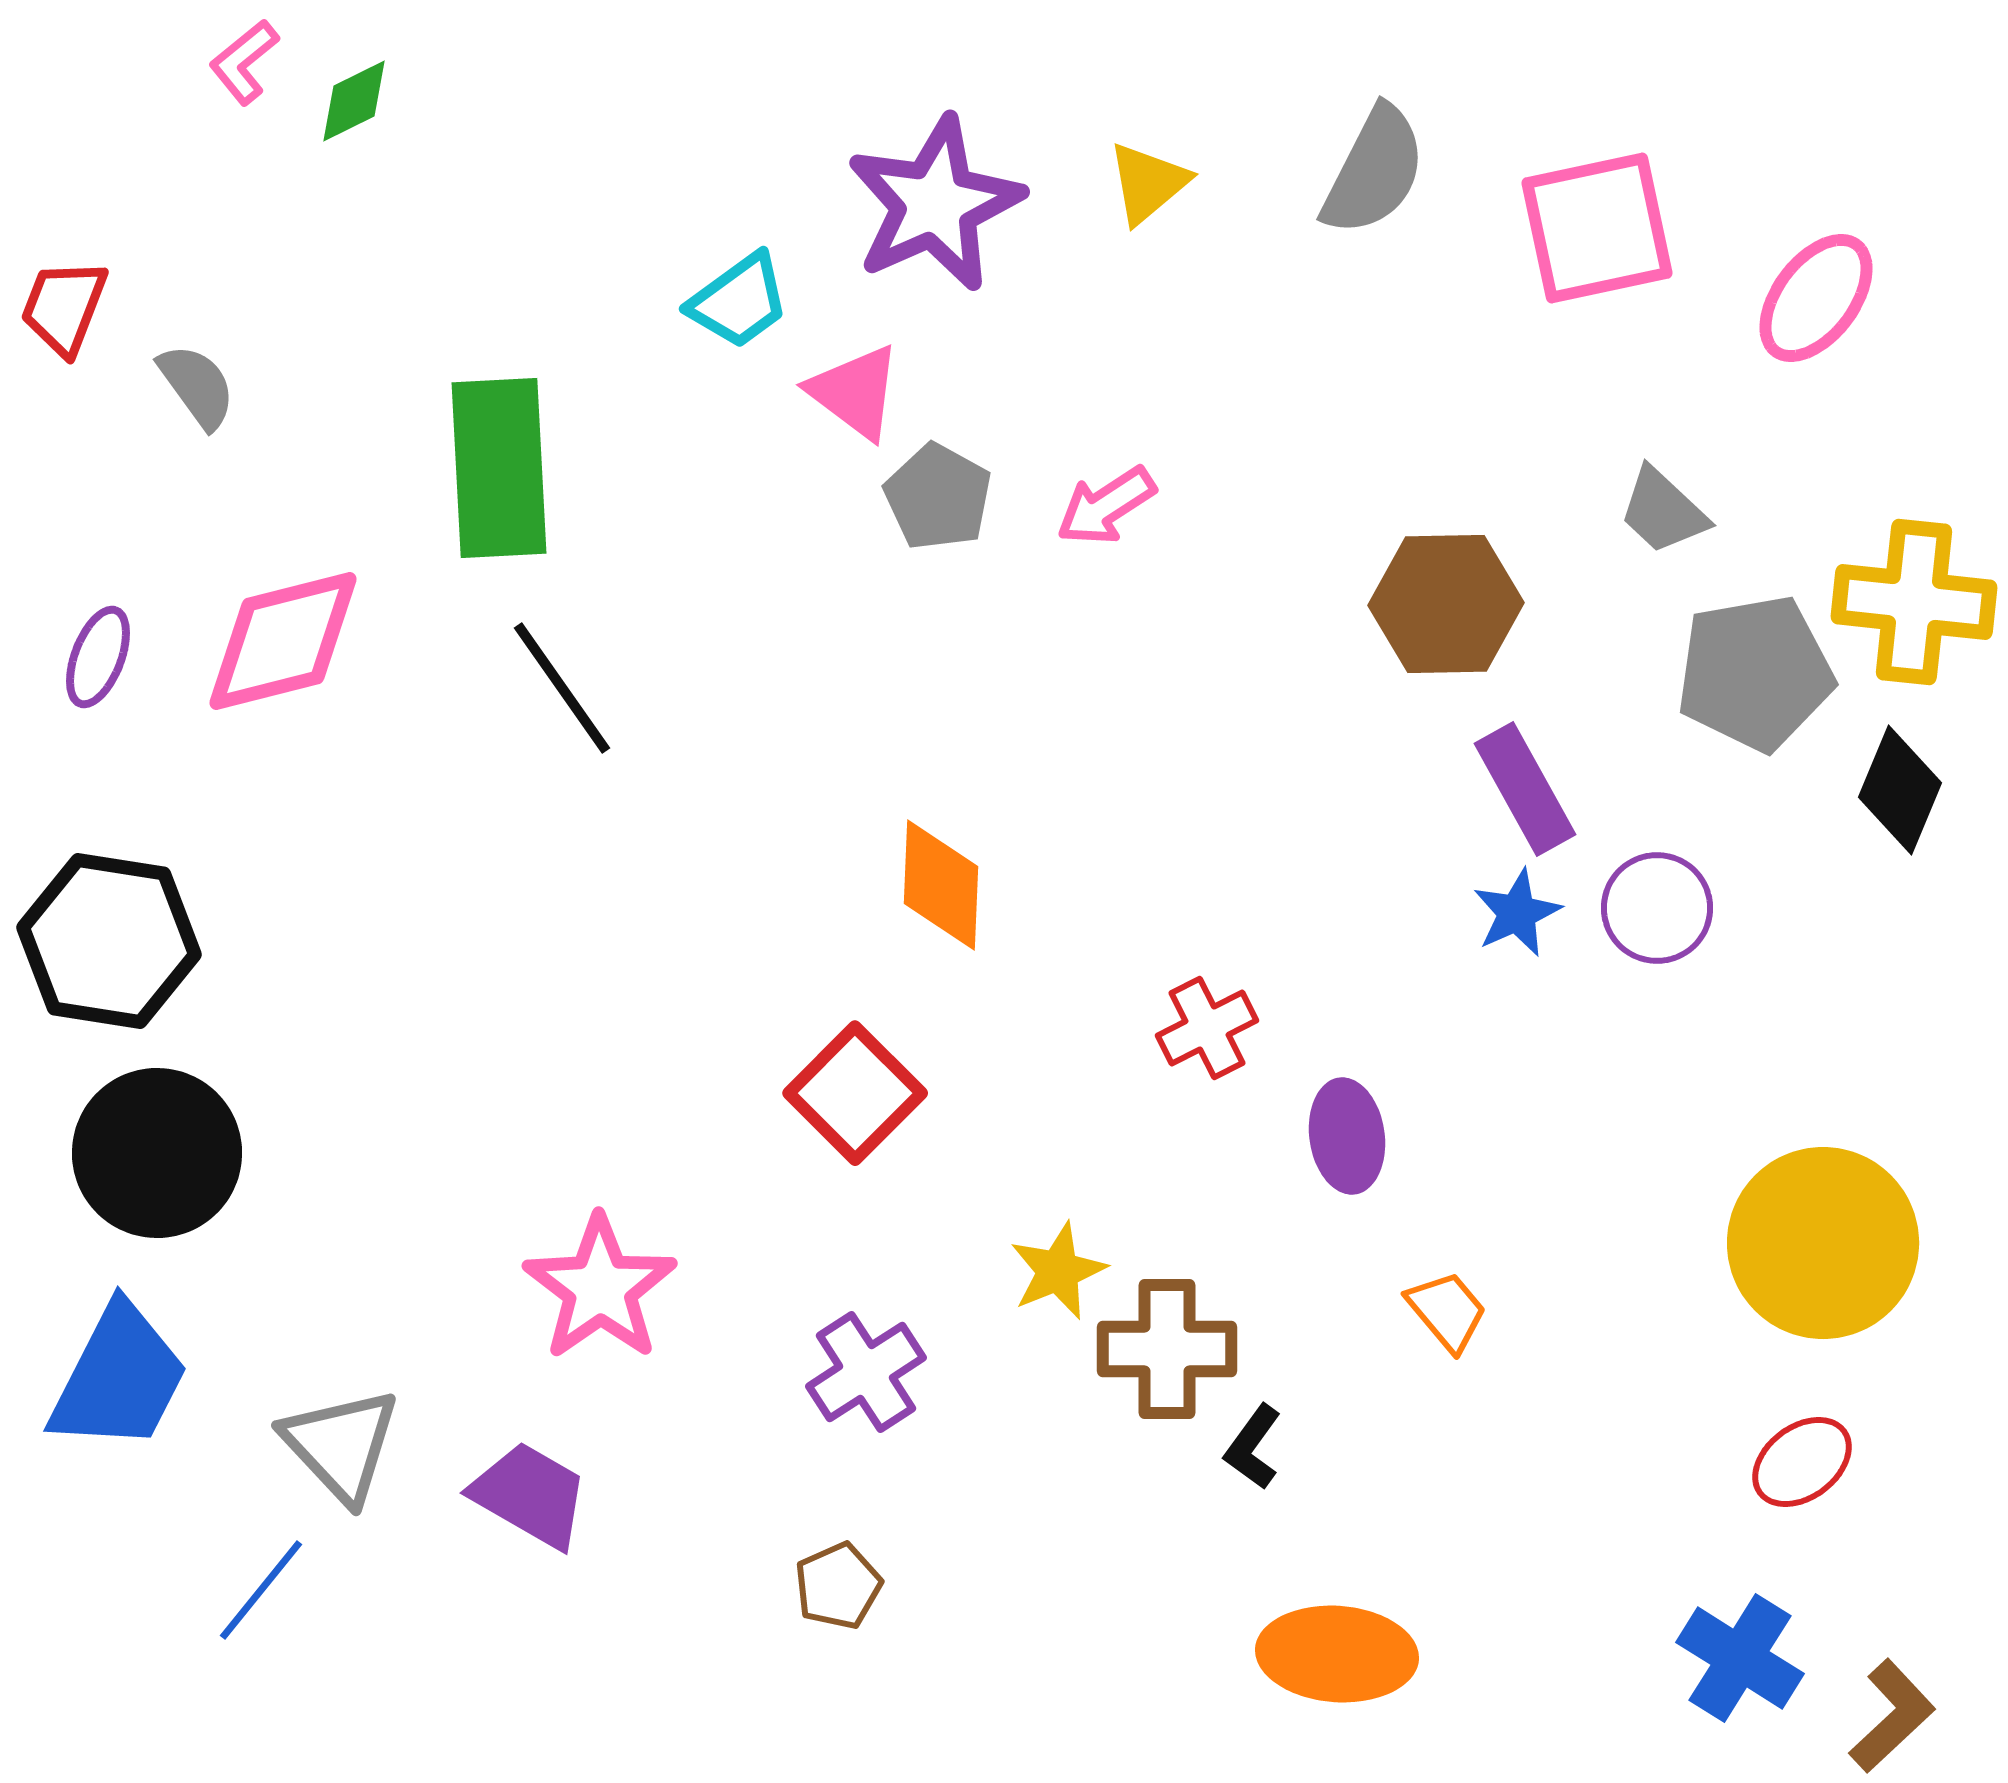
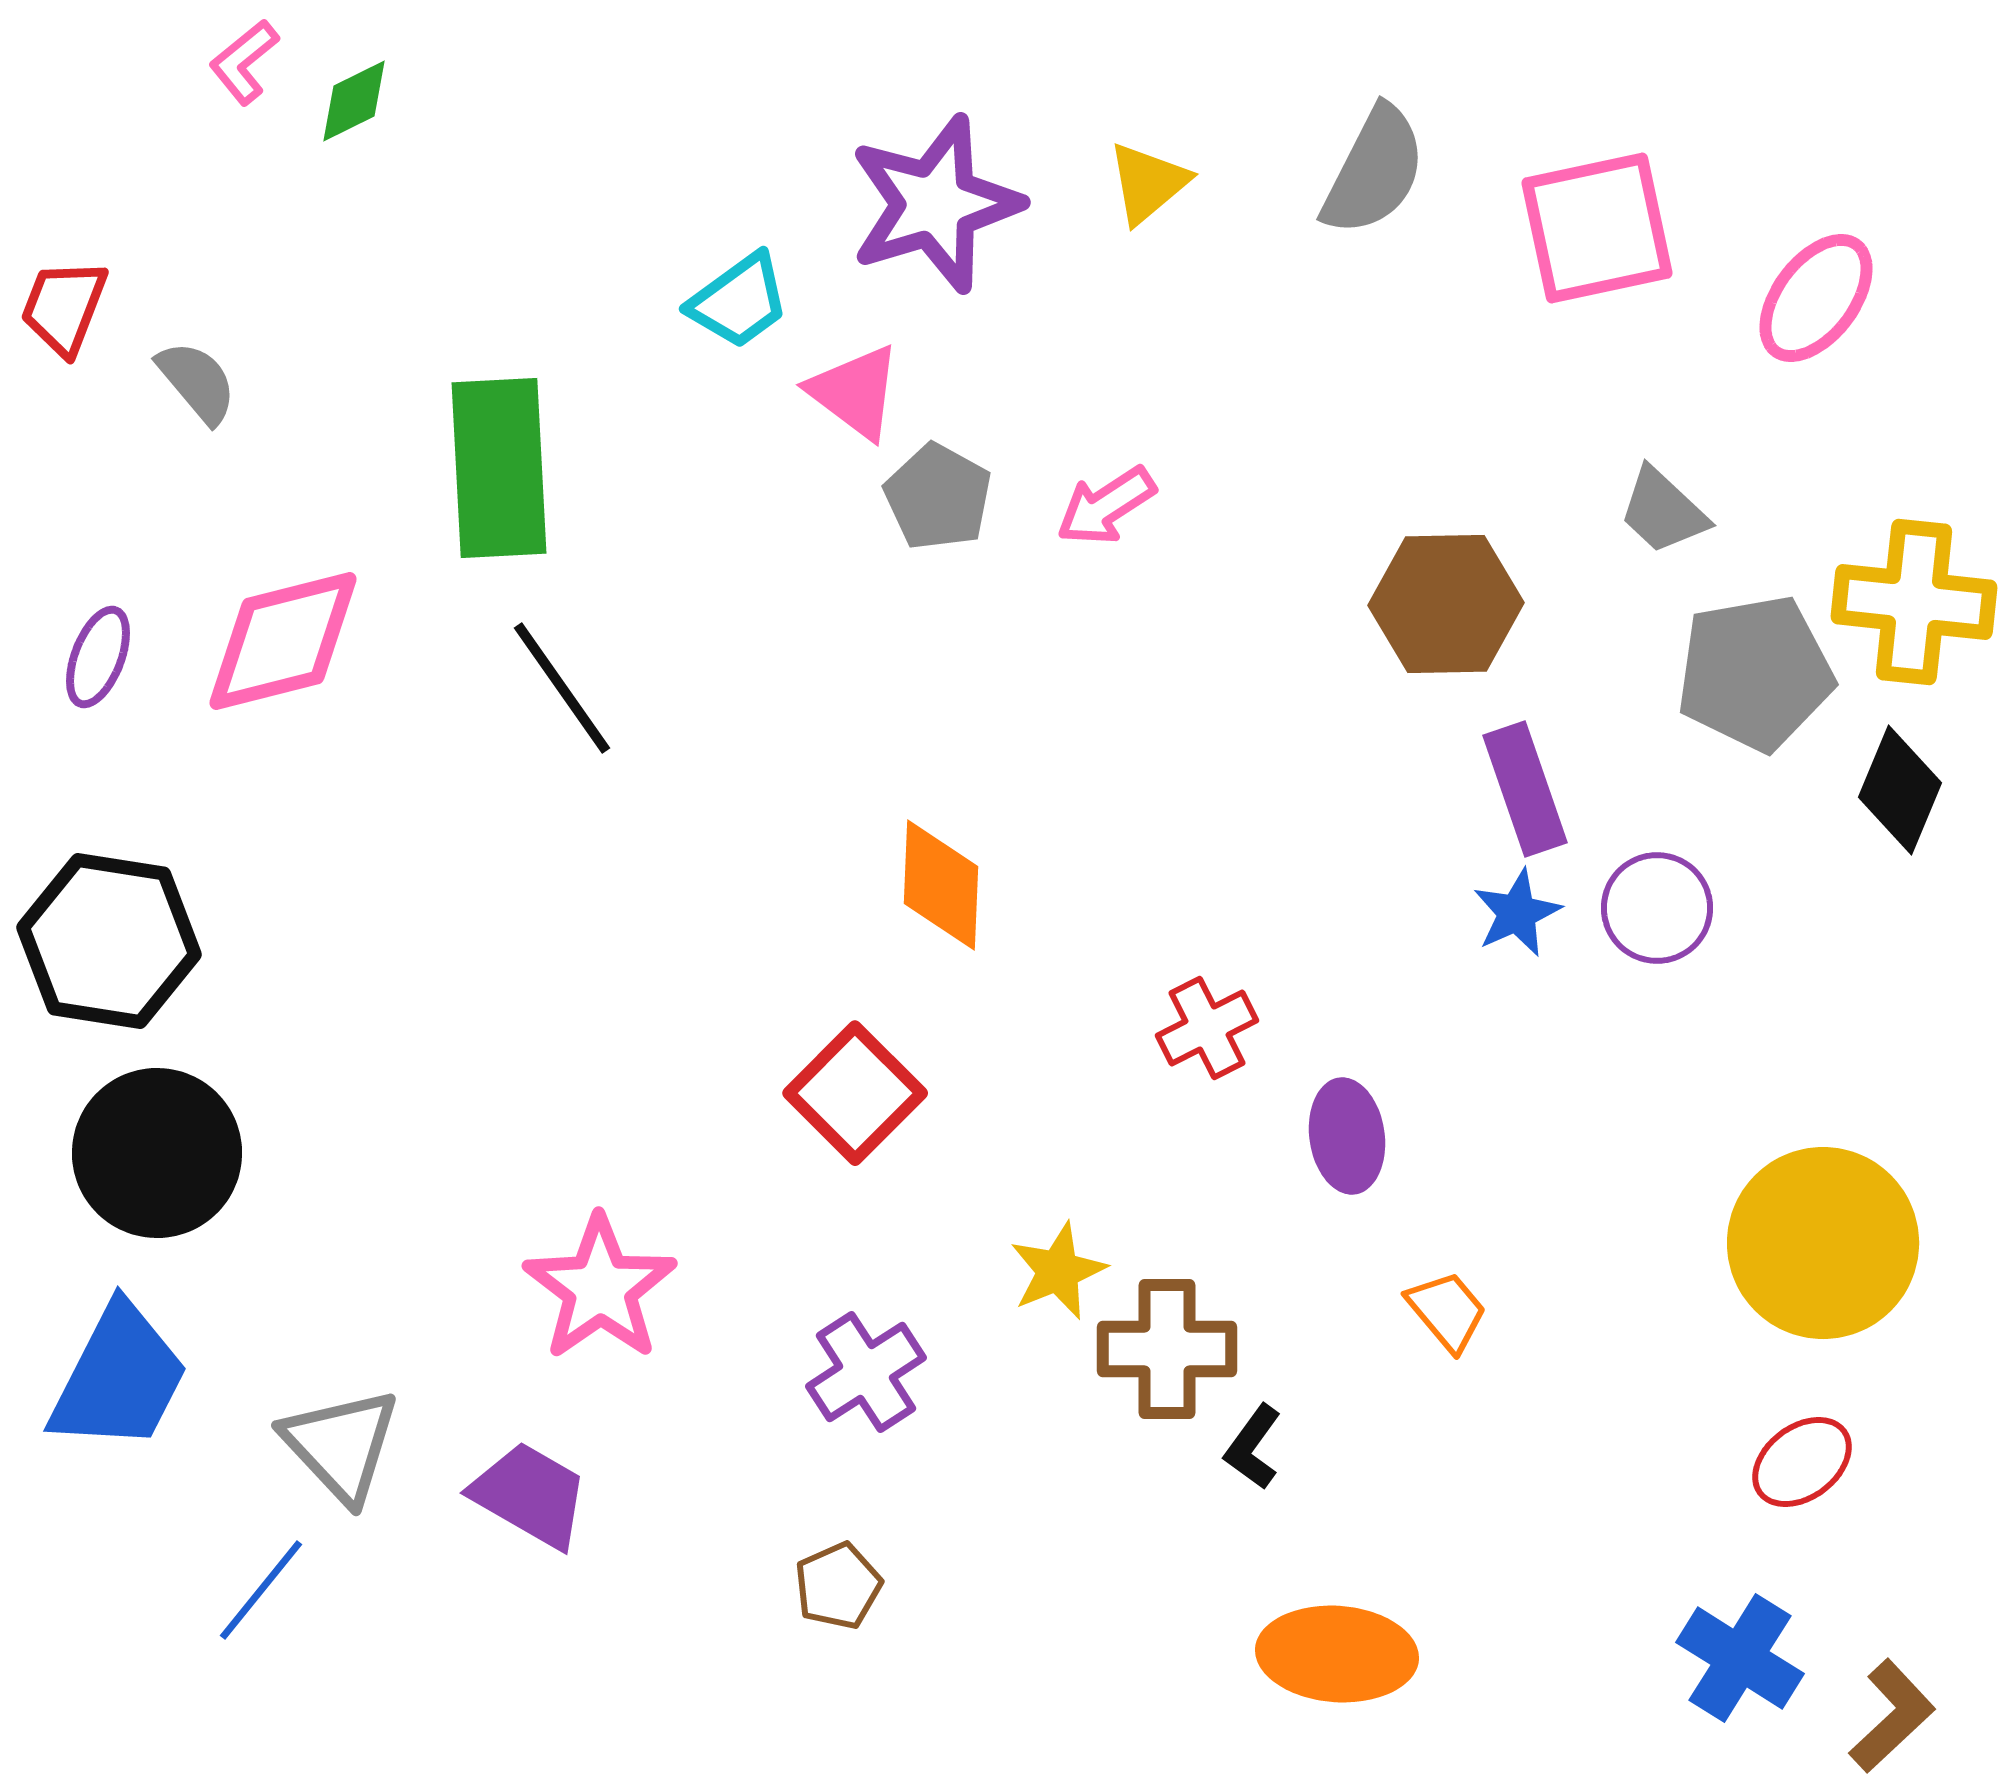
purple star at (935, 204): rotated 7 degrees clockwise
gray semicircle at (197, 386): moved 4 px up; rotated 4 degrees counterclockwise
purple rectangle at (1525, 789): rotated 10 degrees clockwise
